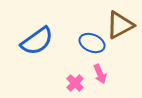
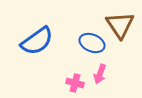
brown triangle: rotated 36 degrees counterclockwise
pink arrow: rotated 42 degrees clockwise
pink cross: rotated 30 degrees counterclockwise
